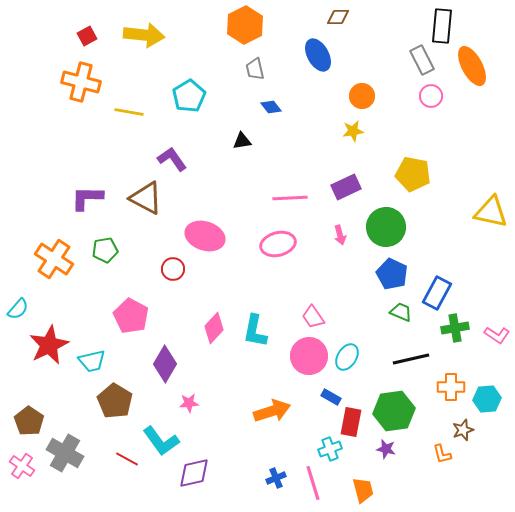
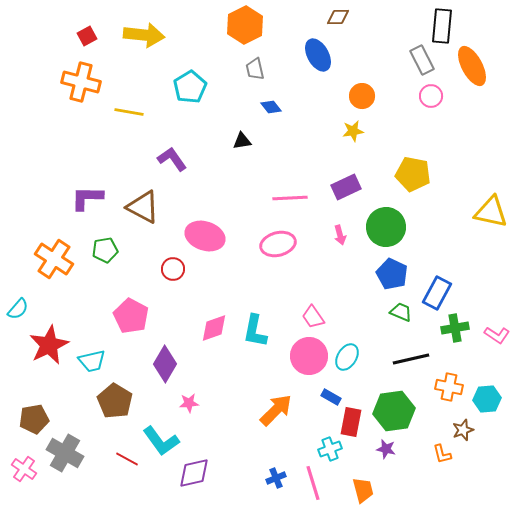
cyan pentagon at (189, 96): moved 1 px right, 9 px up
brown triangle at (146, 198): moved 3 px left, 9 px down
pink diamond at (214, 328): rotated 28 degrees clockwise
orange cross at (451, 387): moved 2 px left; rotated 12 degrees clockwise
orange arrow at (272, 411): moved 4 px right, 1 px up; rotated 27 degrees counterclockwise
brown pentagon at (29, 421): moved 5 px right, 2 px up; rotated 28 degrees clockwise
pink cross at (22, 466): moved 2 px right, 3 px down
